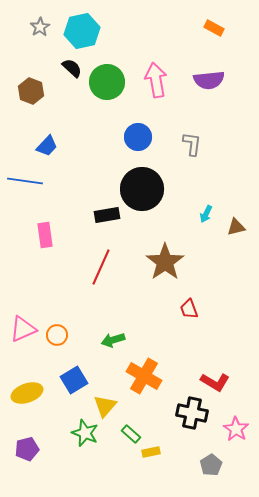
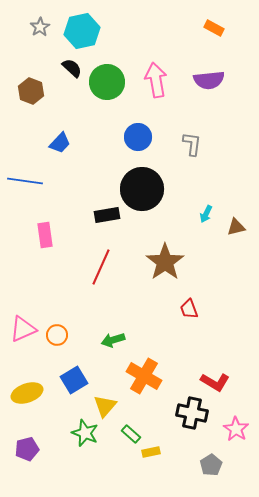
blue trapezoid: moved 13 px right, 3 px up
